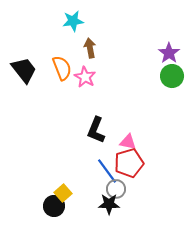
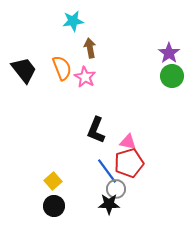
yellow square: moved 10 px left, 12 px up
